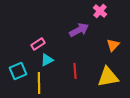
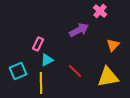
pink rectangle: rotated 32 degrees counterclockwise
red line: rotated 42 degrees counterclockwise
yellow line: moved 2 px right
